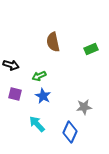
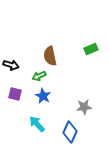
brown semicircle: moved 3 px left, 14 px down
